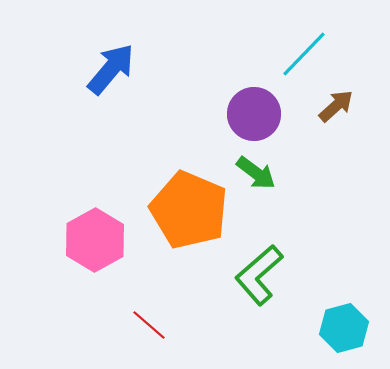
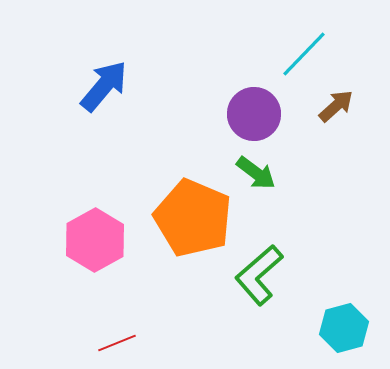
blue arrow: moved 7 px left, 17 px down
orange pentagon: moved 4 px right, 8 px down
red line: moved 32 px left, 18 px down; rotated 63 degrees counterclockwise
